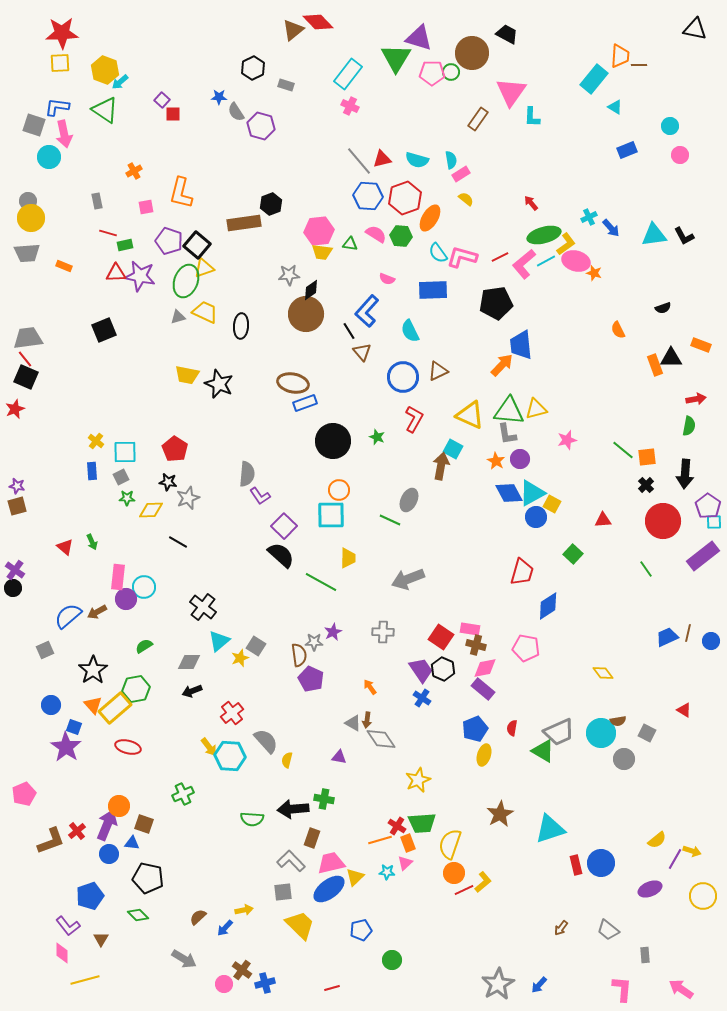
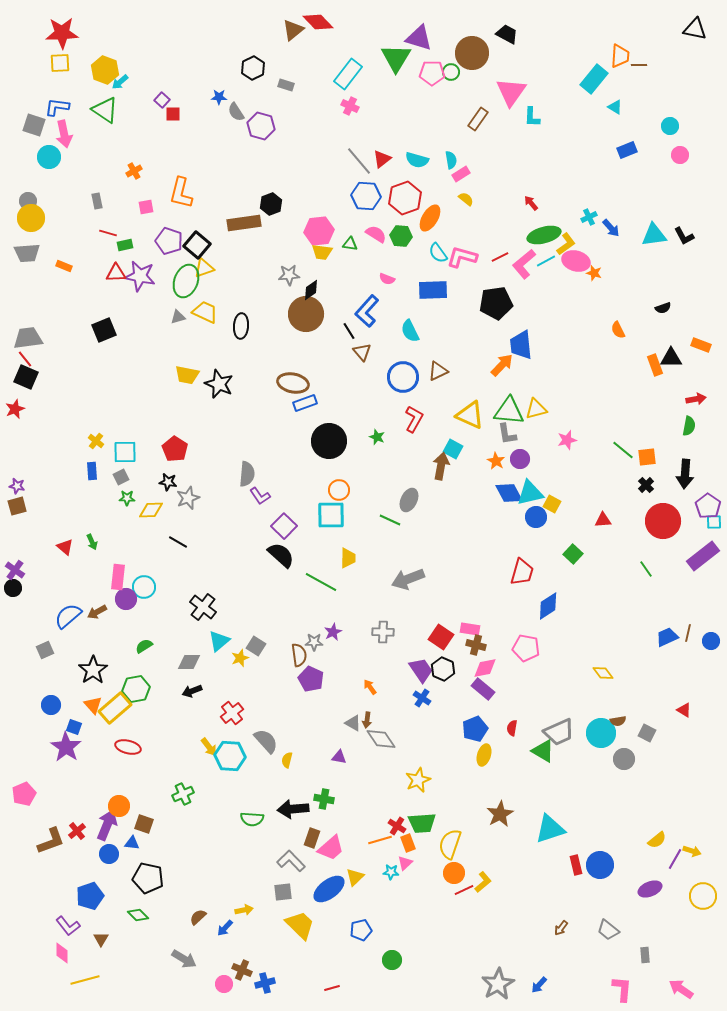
red triangle at (382, 159): rotated 24 degrees counterclockwise
blue hexagon at (368, 196): moved 2 px left
black circle at (333, 441): moved 4 px left
cyan triangle at (532, 493): moved 2 px left; rotated 16 degrees clockwise
pink trapezoid at (331, 863): moved 15 px up; rotated 152 degrees clockwise
blue circle at (601, 863): moved 1 px left, 2 px down
cyan star at (387, 872): moved 4 px right
brown cross at (242, 970): rotated 12 degrees counterclockwise
